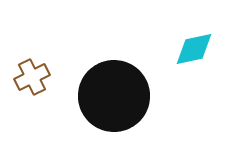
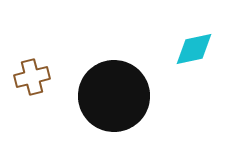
brown cross: rotated 12 degrees clockwise
